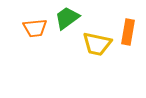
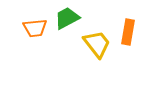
green trapezoid: rotated 8 degrees clockwise
yellow trapezoid: rotated 140 degrees counterclockwise
